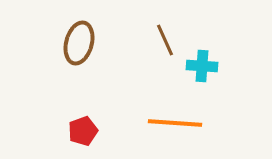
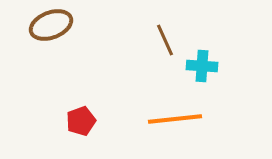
brown ellipse: moved 28 px left, 18 px up; rotated 54 degrees clockwise
orange line: moved 4 px up; rotated 10 degrees counterclockwise
red pentagon: moved 2 px left, 10 px up
